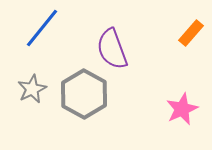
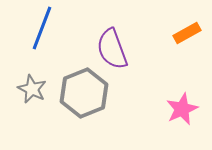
blue line: rotated 18 degrees counterclockwise
orange rectangle: moved 4 px left; rotated 20 degrees clockwise
gray star: rotated 20 degrees counterclockwise
gray hexagon: moved 1 px up; rotated 9 degrees clockwise
